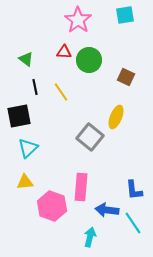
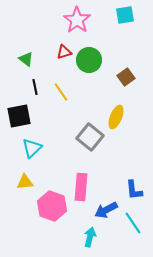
pink star: moved 1 px left
red triangle: rotated 21 degrees counterclockwise
brown square: rotated 30 degrees clockwise
cyan triangle: moved 4 px right
blue arrow: moved 1 px left; rotated 35 degrees counterclockwise
